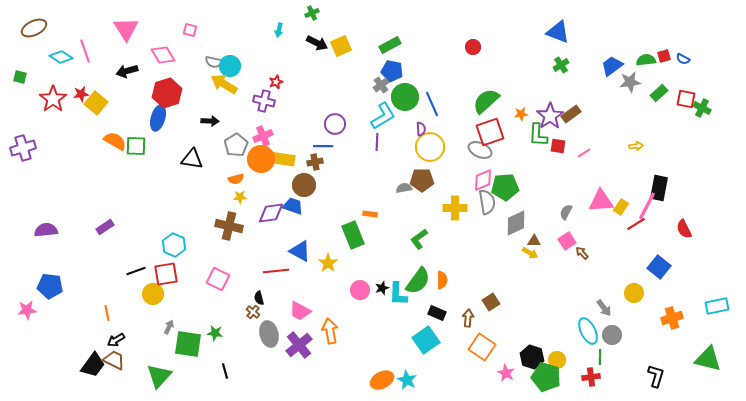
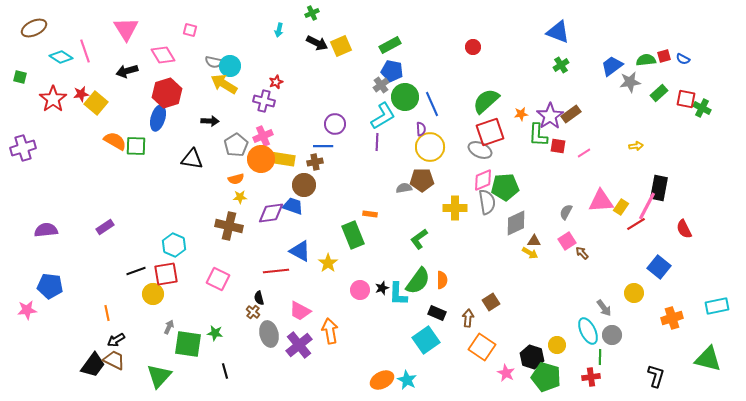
yellow circle at (557, 360): moved 15 px up
